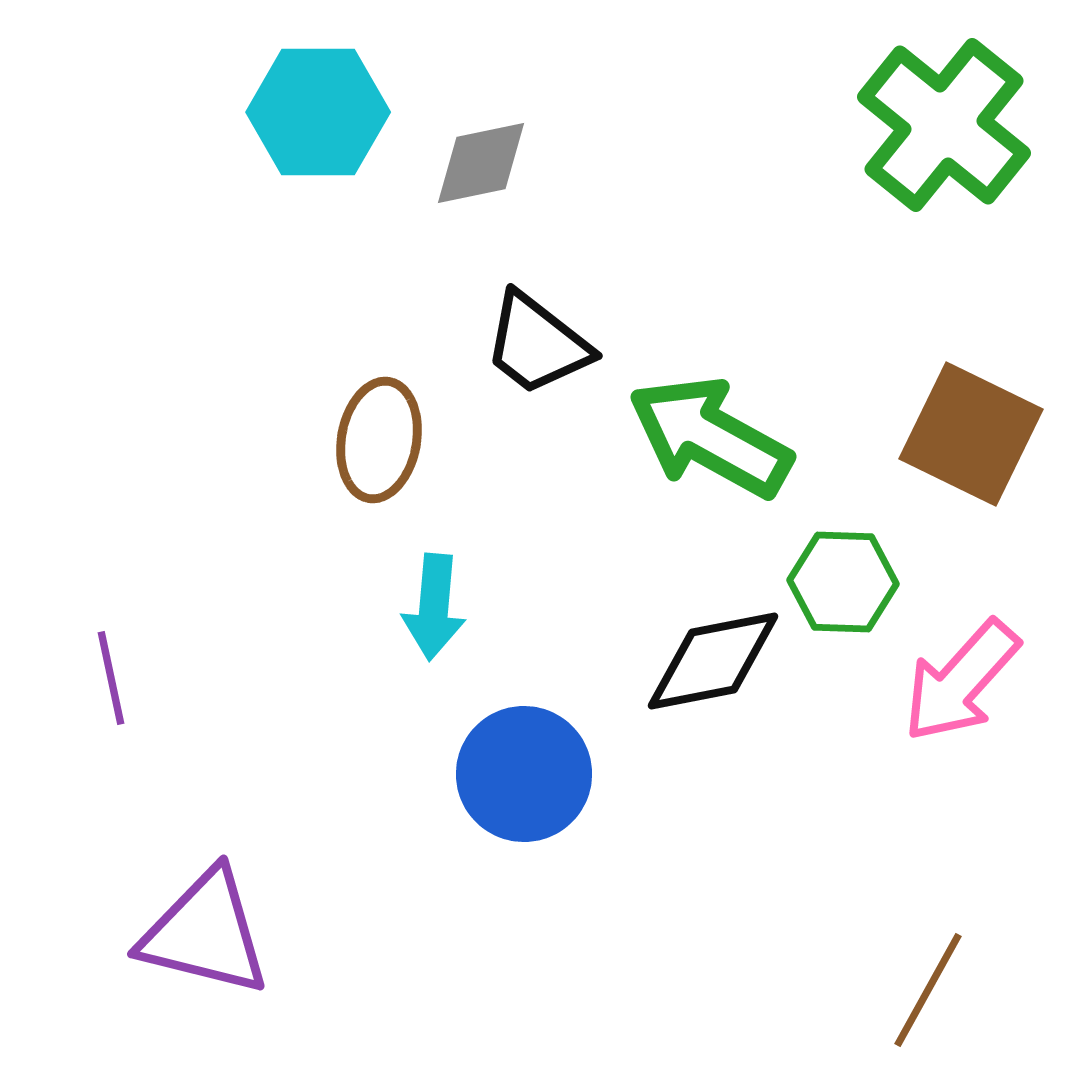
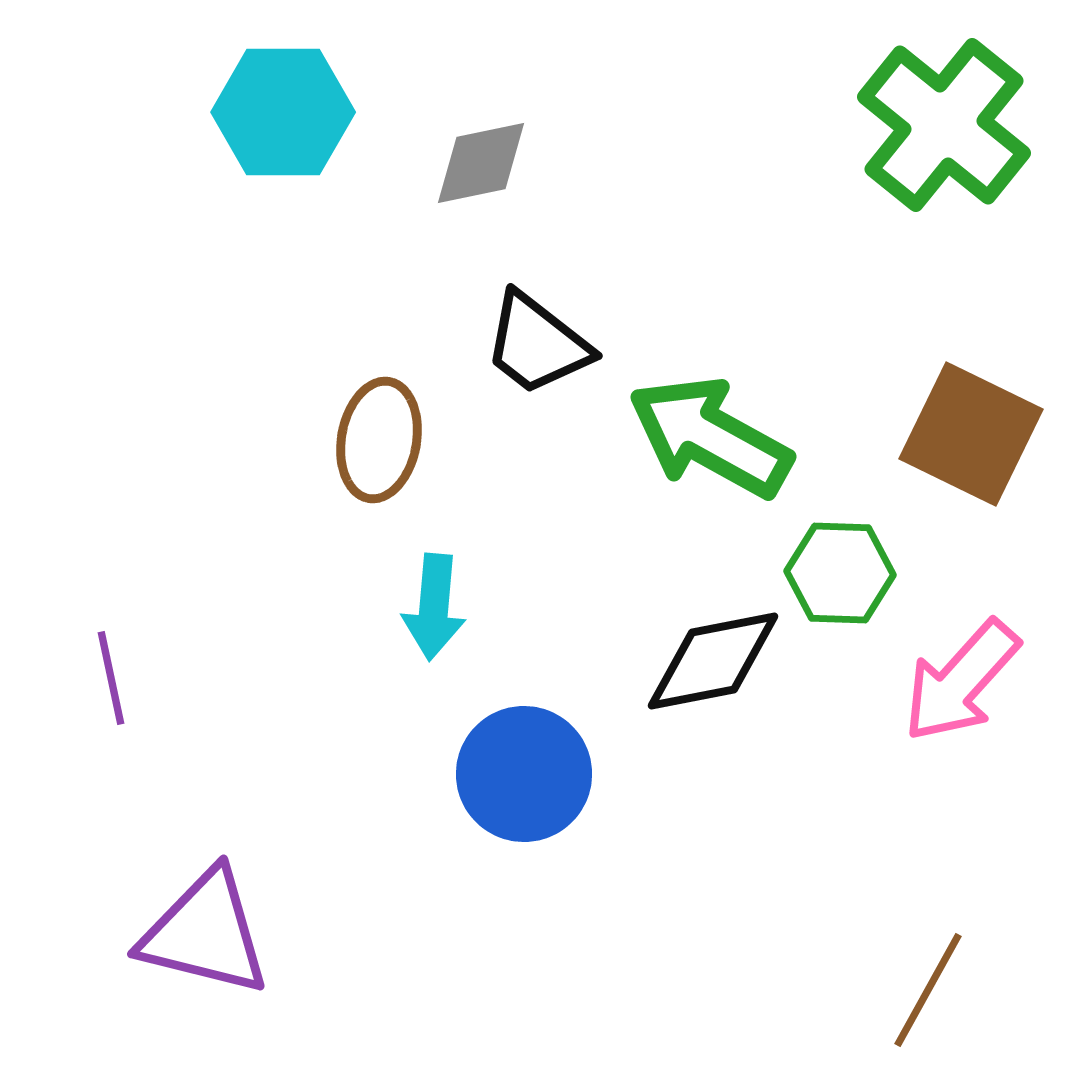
cyan hexagon: moved 35 px left
green hexagon: moved 3 px left, 9 px up
